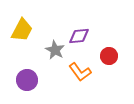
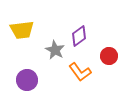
yellow trapezoid: rotated 55 degrees clockwise
purple diamond: rotated 30 degrees counterclockwise
